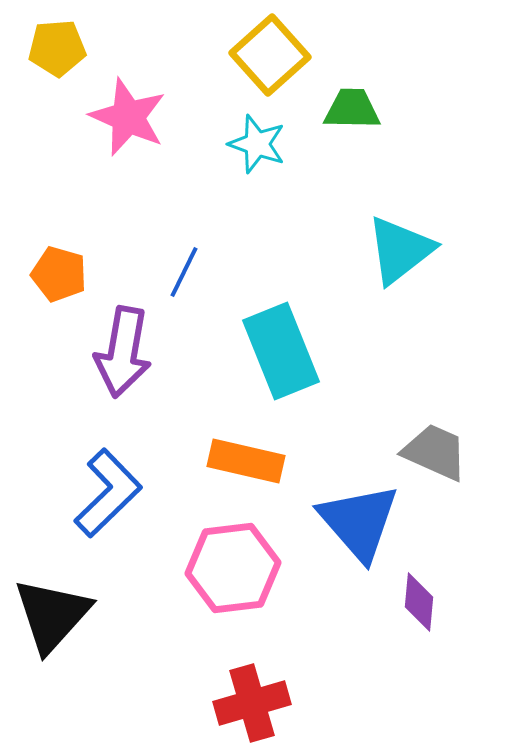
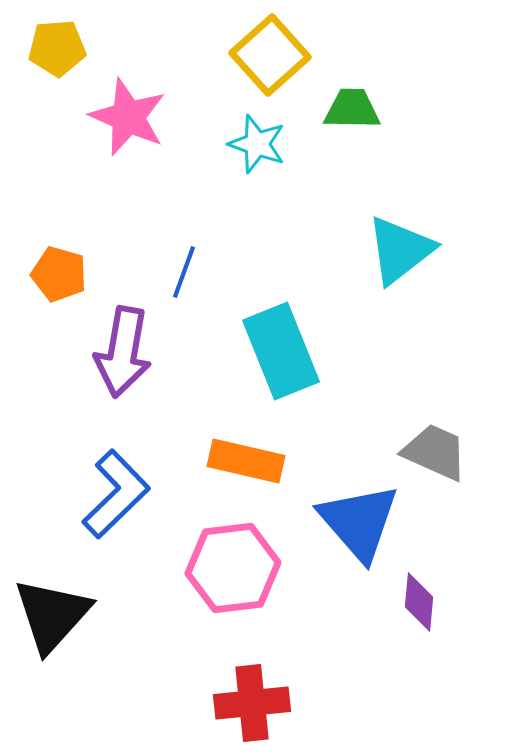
blue line: rotated 6 degrees counterclockwise
blue L-shape: moved 8 px right, 1 px down
red cross: rotated 10 degrees clockwise
